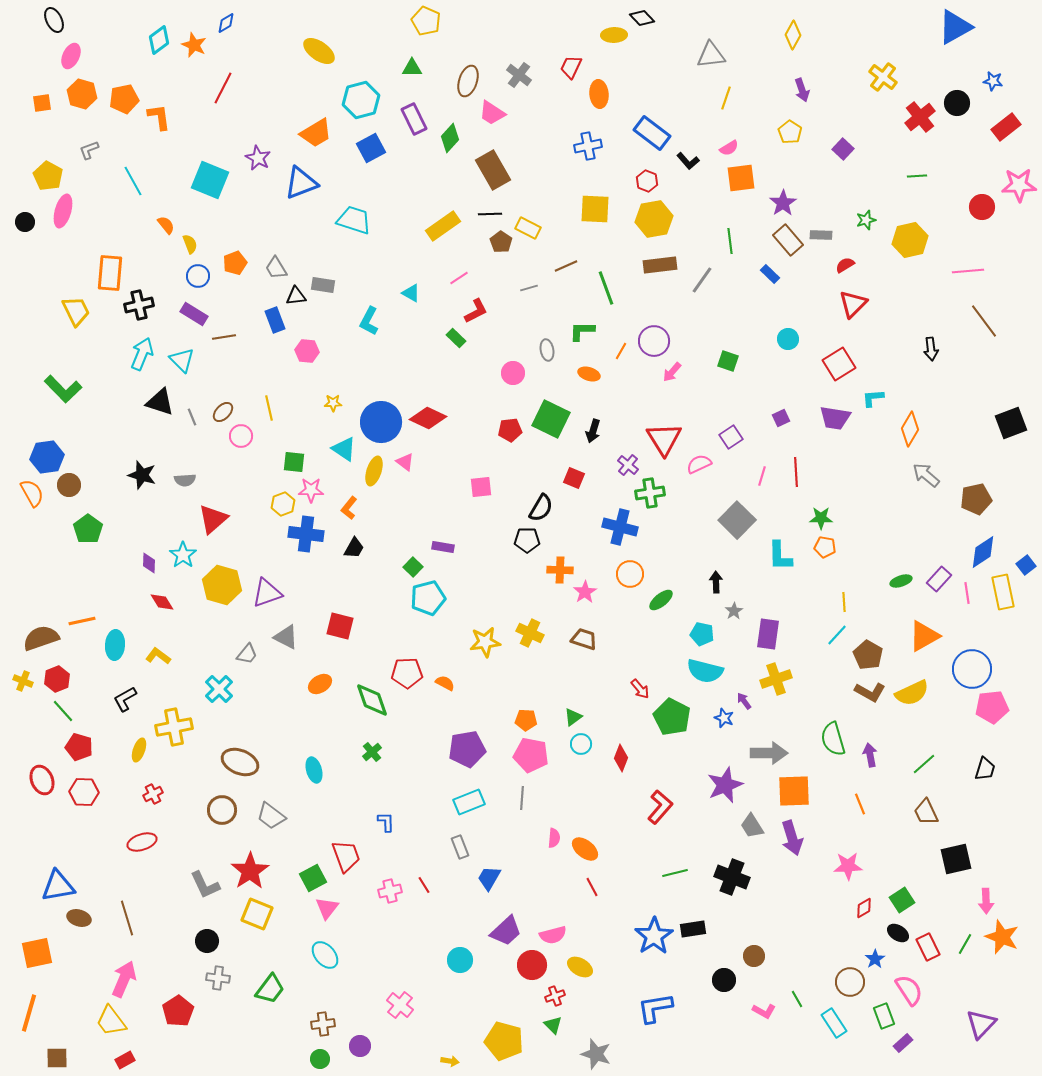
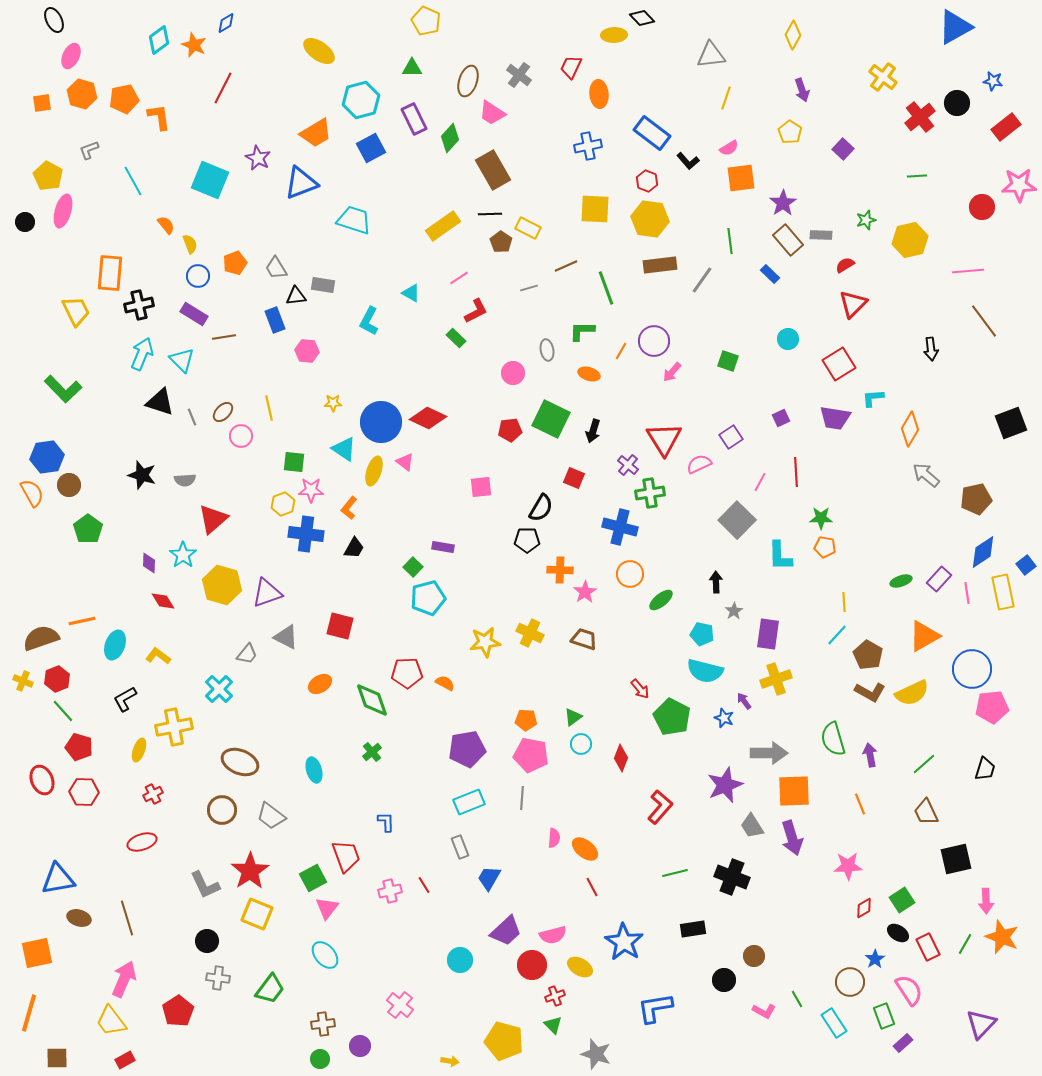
yellow hexagon at (654, 219): moved 4 px left; rotated 18 degrees clockwise
pink line at (762, 476): moved 2 px left, 6 px down; rotated 12 degrees clockwise
red diamond at (162, 602): moved 1 px right, 1 px up
cyan ellipse at (115, 645): rotated 16 degrees clockwise
blue triangle at (58, 886): moved 7 px up
blue star at (654, 936): moved 30 px left, 6 px down; rotated 6 degrees counterclockwise
